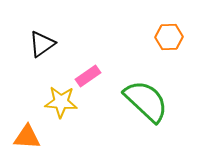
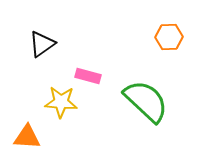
pink rectangle: rotated 50 degrees clockwise
